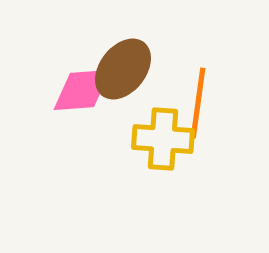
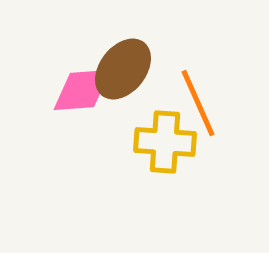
orange line: rotated 32 degrees counterclockwise
yellow cross: moved 2 px right, 3 px down
